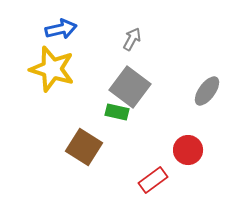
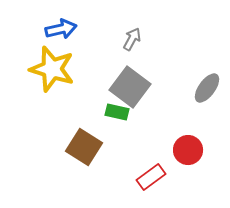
gray ellipse: moved 3 px up
red rectangle: moved 2 px left, 3 px up
